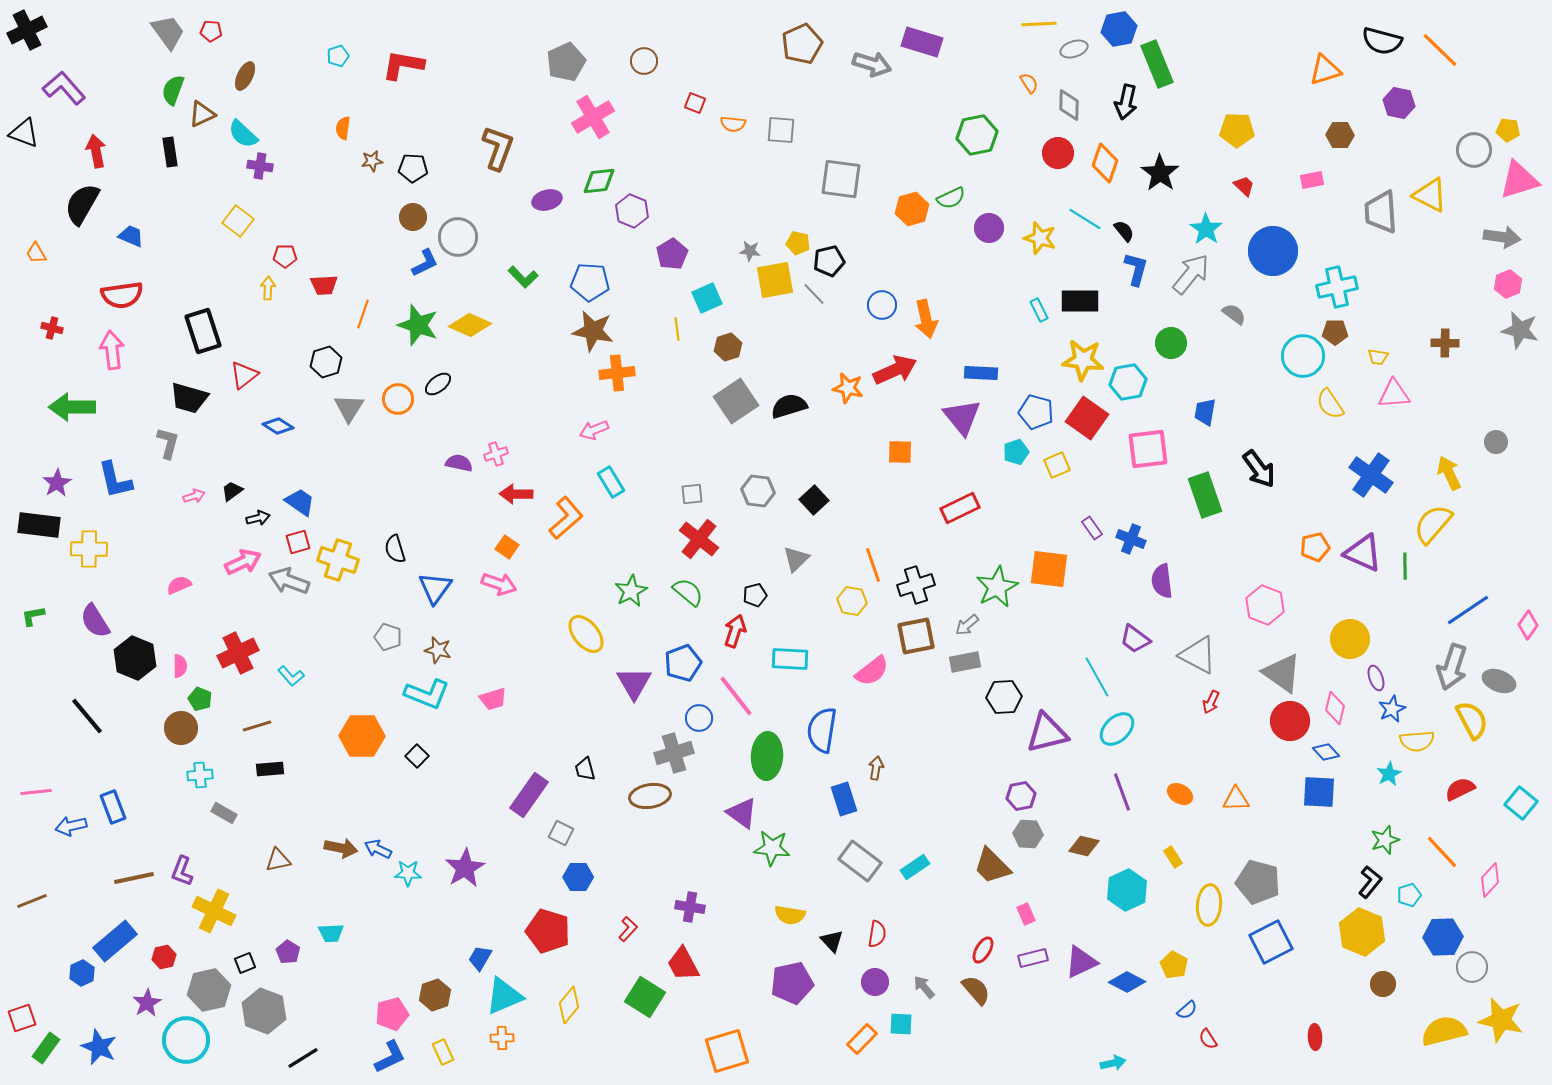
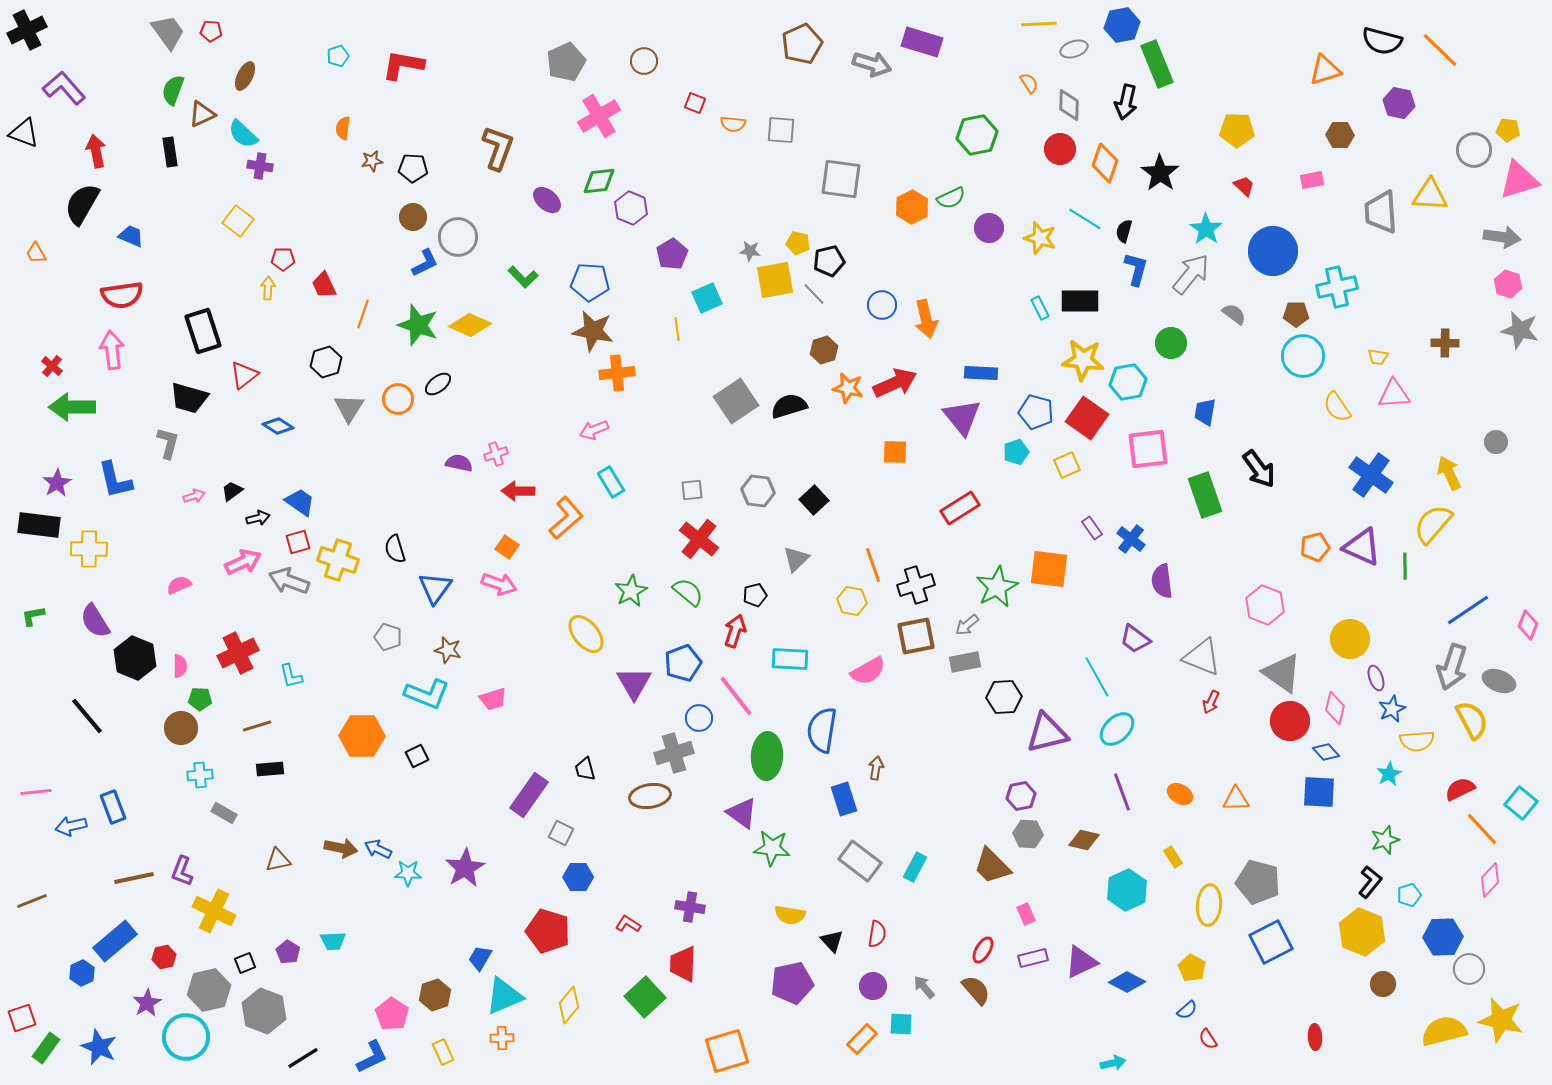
blue hexagon at (1119, 29): moved 3 px right, 4 px up
pink cross at (593, 117): moved 6 px right, 1 px up
red circle at (1058, 153): moved 2 px right, 4 px up
yellow triangle at (1430, 195): rotated 24 degrees counterclockwise
purple ellipse at (547, 200): rotated 56 degrees clockwise
orange hexagon at (912, 209): moved 2 px up; rotated 12 degrees counterclockwise
purple hexagon at (632, 211): moved 1 px left, 3 px up
black semicircle at (1124, 231): rotated 125 degrees counterclockwise
red pentagon at (285, 256): moved 2 px left, 3 px down
pink hexagon at (1508, 284): rotated 20 degrees counterclockwise
red trapezoid at (324, 285): rotated 68 degrees clockwise
cyan rectangle at (1039, 310): moved 1 px right, 2 px up
red cross at (52, 328): moved 38 px down; rotated 25 degrees clockwise
brown pentagon at (1335, 332): moved 39 px left, 18 px up
brown hexagon at (728, 347): moved 96 px right, 3 px down
red arrow at (895, 370): moved 13 px down
yellow semicircle at (1330, 404): moved 7 px right, 3 px down
orange square at (900, 452): moved 5 px left
yellow square at (1057, 465): moved 10 px right
red arrow at (516, 494): moved 2 px right, 3 px up
gray square at (692, 494): moved 4 px up
red rectangle at (960, 508): rotated 6 degrees counterclockwise
blue cross at (1131, 539): rotated 16 degrees clockwise
purple triangle at (1363, 553): moved 1 px left, 6 px up
pink diamond at (1528, 625): rotated 12 degrees counterclockwise
brown star at (438, 650): moved 10 px right
gray triangle at (1198, 655): moved 4 px right, 2 px down; rotated 6 degrees counterclockwise
pink semicircle at (872, 671): moved 4 px left; rotated 9 degrees clockwise
cyan L-shape at (291, 676): rotated 28 degrees clockwise
green pentagon at (200, 699): rotated 20 degrees counterclockwise
black square at (417, 756): rotated 20 degrees clockwise
brown diamond at (1084, 846): moved 6 px up
orange line at (1442, 852): moved 40 px right, 23 px up
cyan rectangle at (915, 867): rotated 28 degrees counterclockwise
red L-shape at (628, 929): moved 5 px up; rotated 100 degrees counterclockwise
cyan trapezoid at (331, 933): moved 2 px right, 8 px down
red trapezoid at (683, 964): rotated 30 degrees clockwise
yellow pentagon at (1174, 965): moved 18 px right, 3 px down
gray circle at (1472, 967): moved 3 px left, 2 px down
purple circle at (875, 982): moved 2 px left, 4 px down
green square at (645, 997): rotated 15 degrees clockwise
pink pentagon at (392, 1014): rotated 24 degrees counterclockwise
cyan circle at (186, 1040): moved 3 px up
blue L-shape at (390, 1057): moved 18 px left
